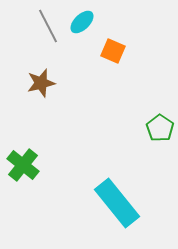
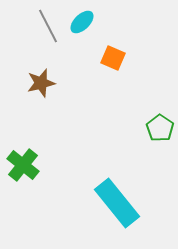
orange square: moved 7 px down
